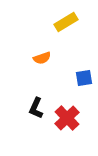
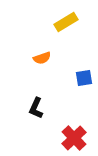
red cross: moved 7 px right, 20 px down
